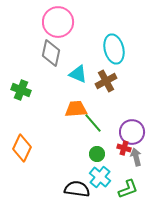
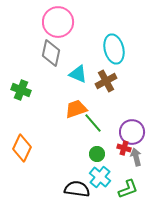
orange trapezoid: rotated 15 degrees counterclockwise
